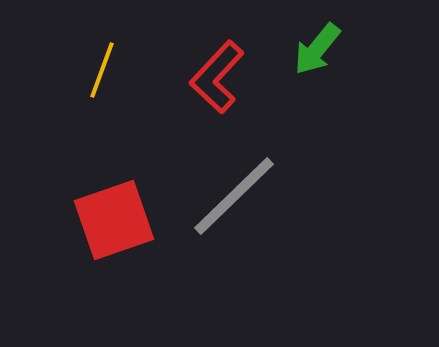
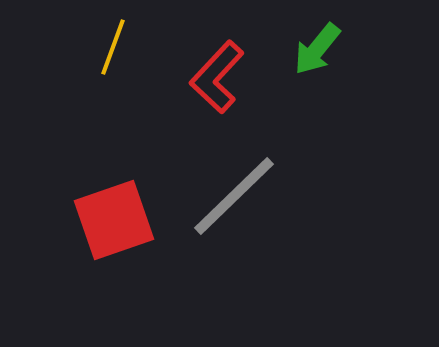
yellow line: moved 11 px right, 23 px up
